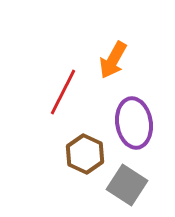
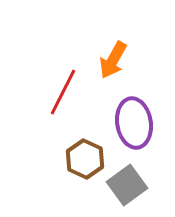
brown hexagon: moved 5 px down
gray square: rotated 21 degrees clockwise
